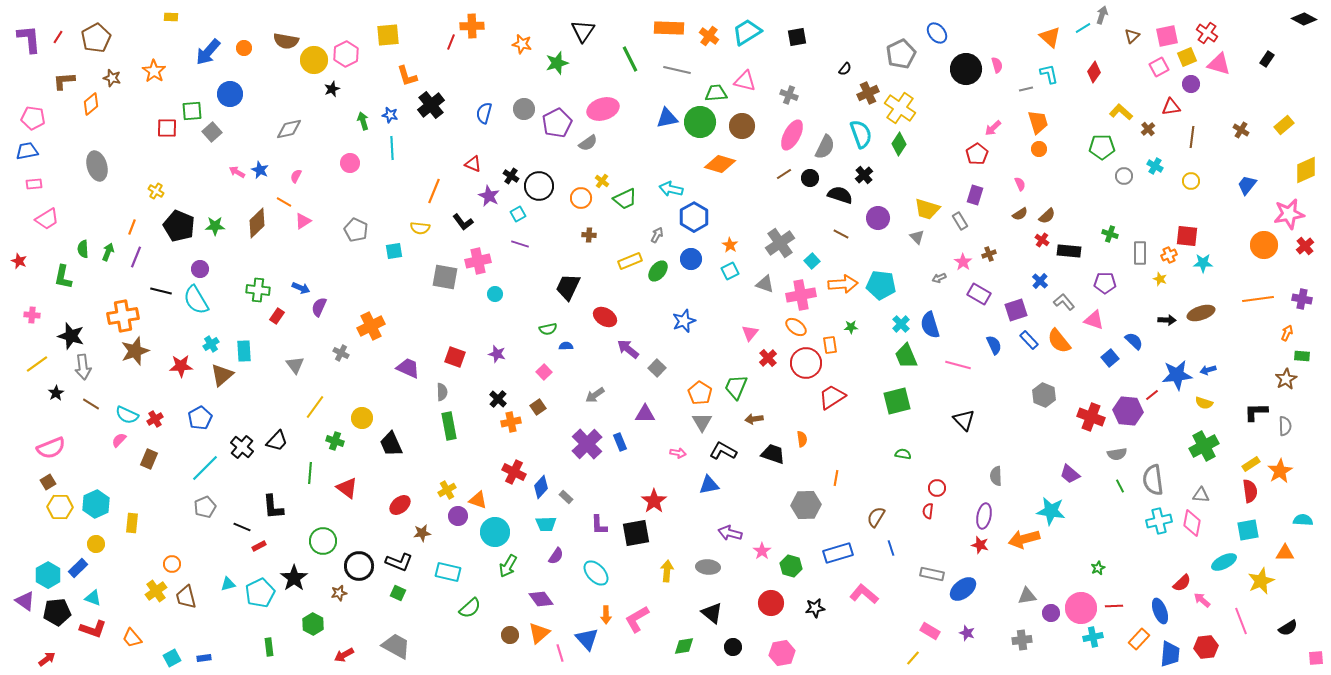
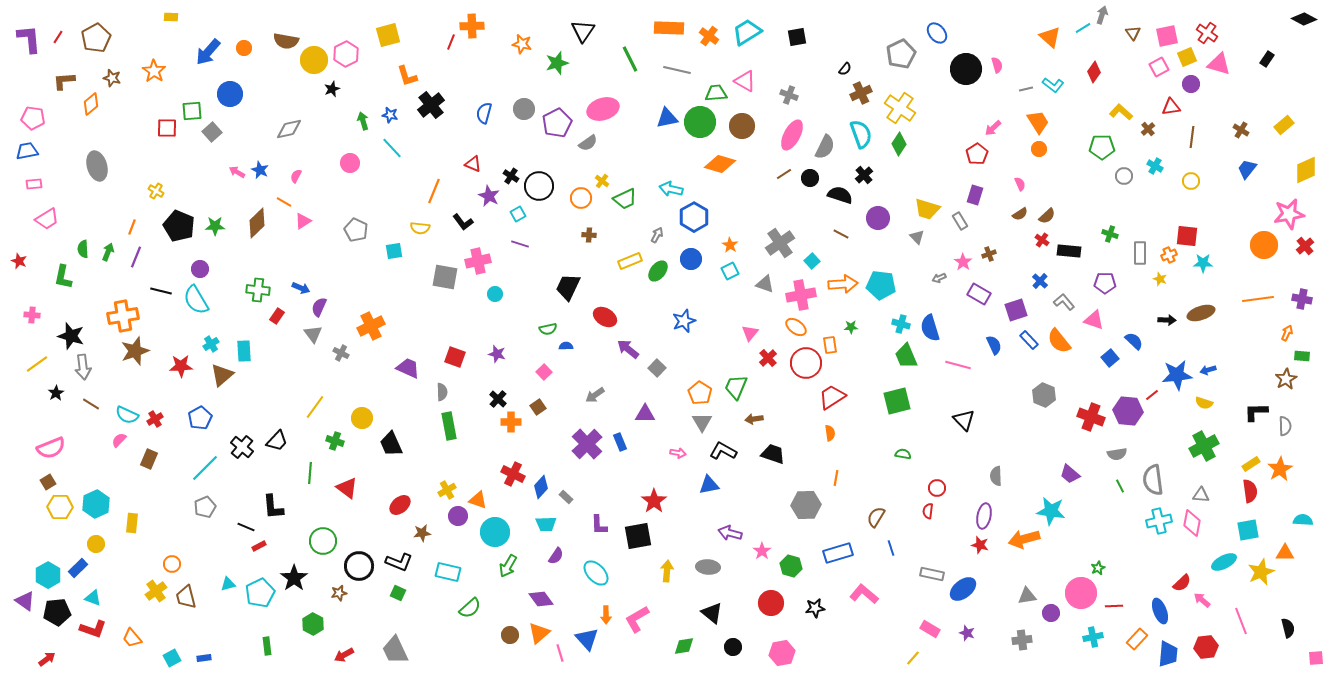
yellow square at (388, 35): rotated 10 degrees counterclockwise
brown triangle at (1132, 36): moved 1 px right, 3 px up; rotated 21 degrees counterclockwise
cyan L-shape at (1049, 74): moved 4 px right, 11 px down; rotated 140 degrees clockwise
pink triangle at (745, 81): rotated 15 degrees clockwise
brown cross at (868, 93): moved 7 px left
orange trapezoid at (1038, 122): rotated 15 degrees counterclockwise
cyan line at (392, 148): rotated 40 degrees counterclockwise
blue trapezoid at (1247, 185): moved 16 px up
cyan cross at (901, 324): rotated 30 degrees counterclockwise
blue semicircle at (930, 325): moved 3 px down
gray triangle at (295, 365): moved 18 px right, 31 px up
orange cross at (511, 422): rotated 12 degrees clockwise
orange semicircle at (802, 439): moved 28 px right, 6 px up
orange star at (1280, 471): moved 2 px up
red cross at (514, 472): moved 1 px left, 2 px down
black line at (242, 527): moved 4 px right
black square at (636, 533): moved 2 px right, 3 px down
yellow star at (1261, 581): moved 9 px up
pink circle at (1081, 608): moved 15 px up
black semicircle at (1288, 628): rotated 72 degrees counterclockwise
pink rectangle at (930, 631): moved 2 px up
orange rectangle at (1139, 639): moved 2 px left
gray trapezoid at (396, 646): moved 1 px left, 4 px down; rotated 144 degrees counterclockwise
green rectangle at (269, 647): moved 2 px left, 1 px up
blue trapezoid at (1170, 654): moved 2 px left
